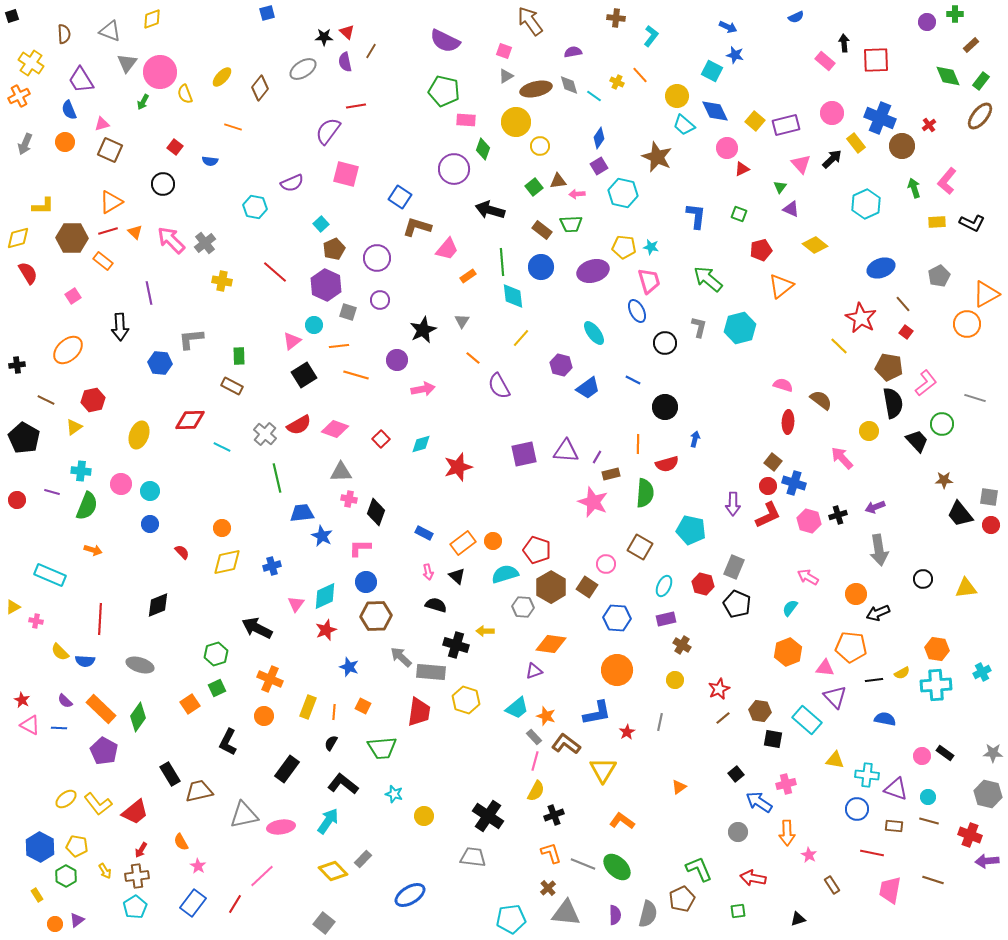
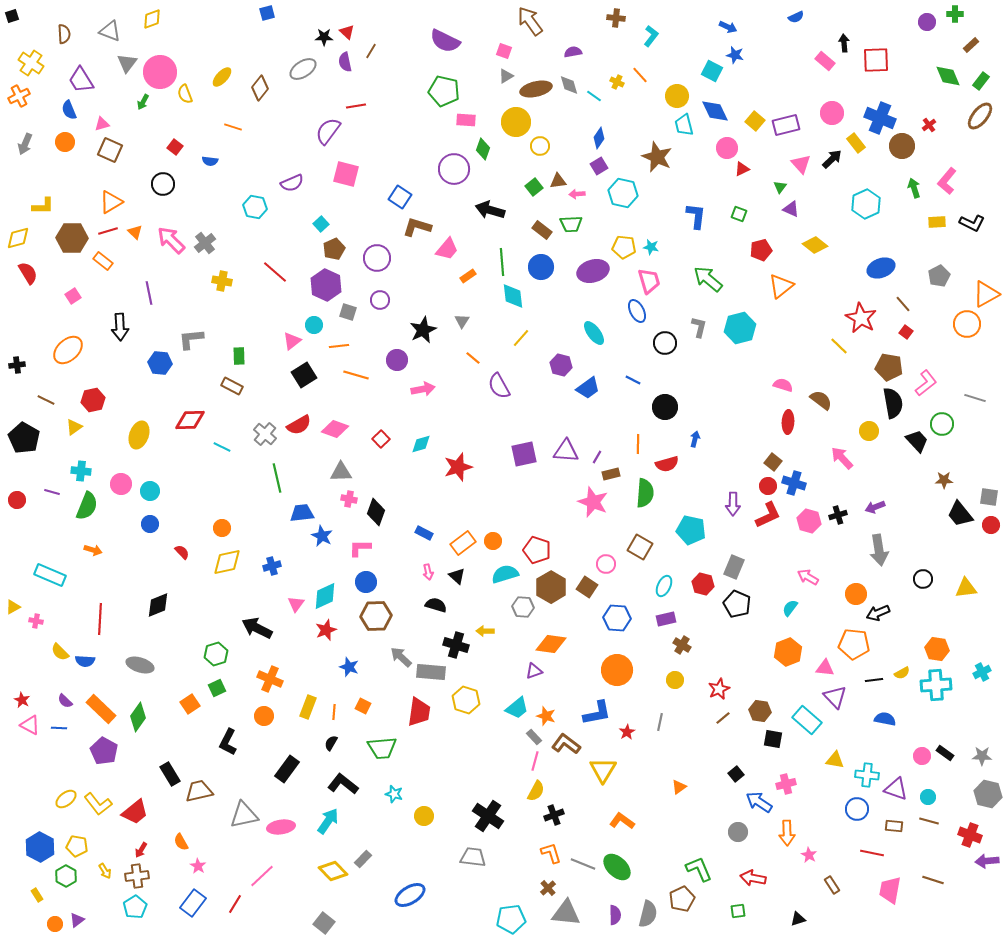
cyan trapezoid at (684, 125): rotated 35 degrees clockwise
orange pentagon at (851, 647): moved 3 px right, 3 px up
gray star at (993, 753): moved 11 px left, 3 px down
